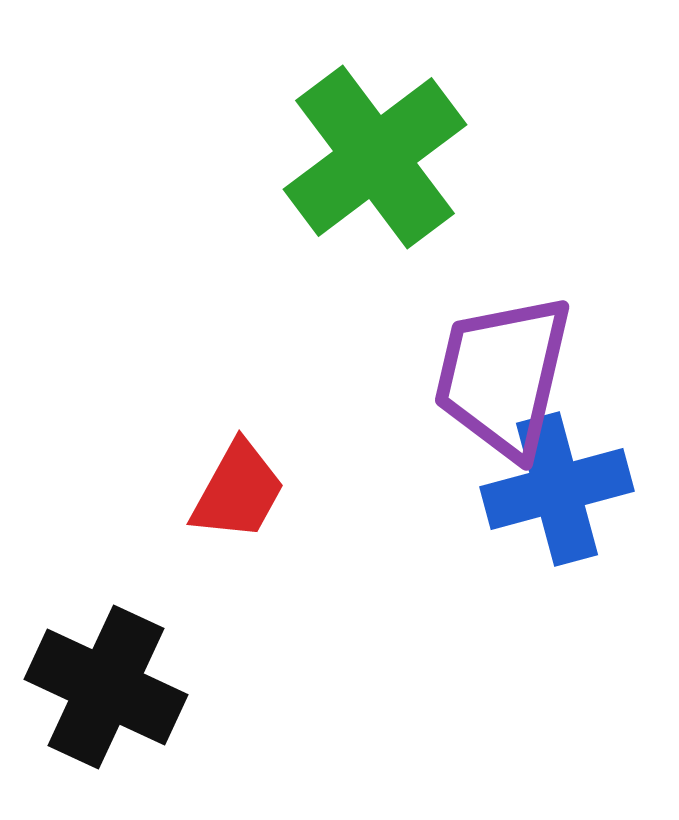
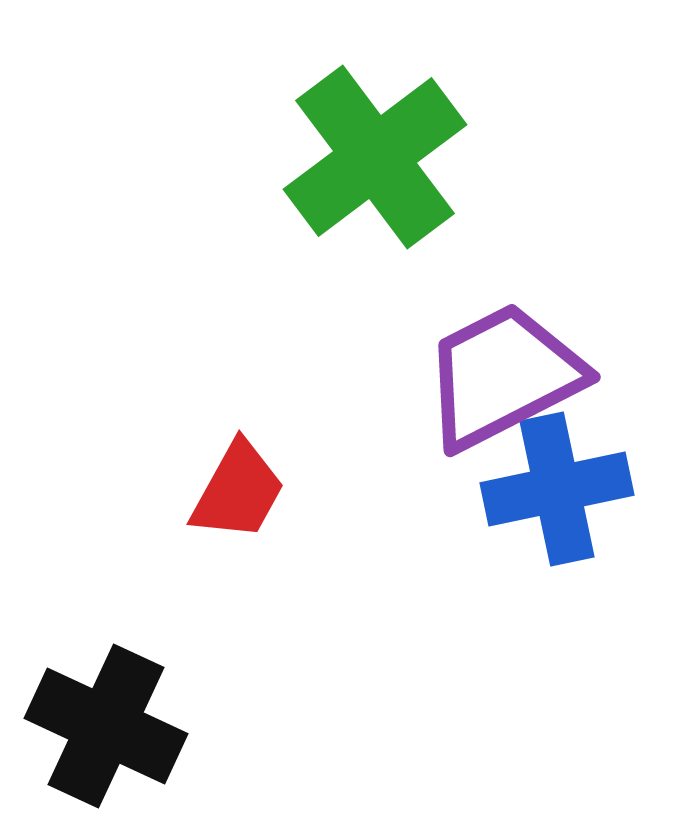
purple trapezoid: rotated 50 degrees clockwise
blue cross: rotated 3 degrees clockwise
black cross: moved 39 px down
